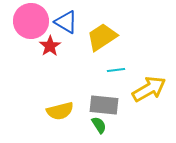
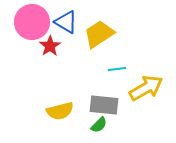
pink circle: moved 1 px right, 1 px down
yellow trapezoid: moved 3 px left, 3 px up
cyan line: moved 1 px right, 1 px up
yellow arrow: moved 3 px left, 1 px up
green semicircle: rotated 78 degrees clockwise
